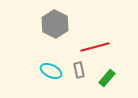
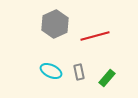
gray hexagon: rotated 8 degrees clockwise
red line: moved 11 px up
gray rectangle: moved 2 px down
